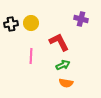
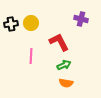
green arrow: moved 1 px right
